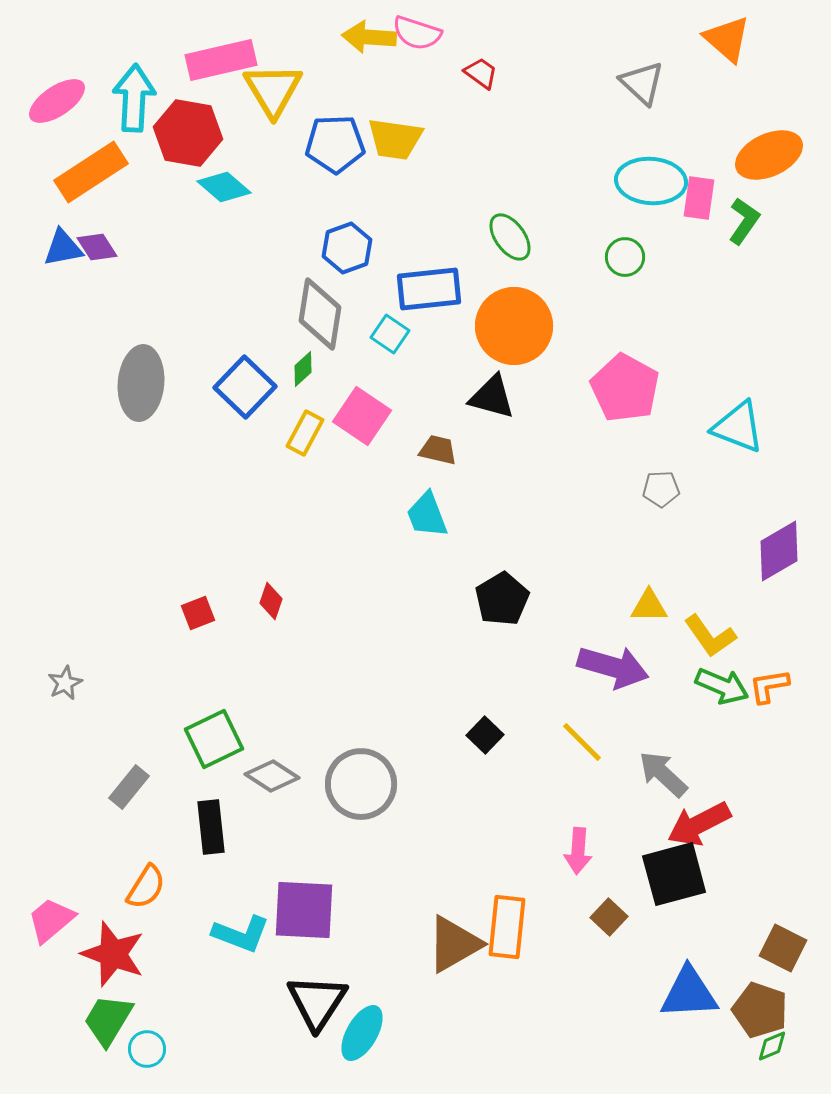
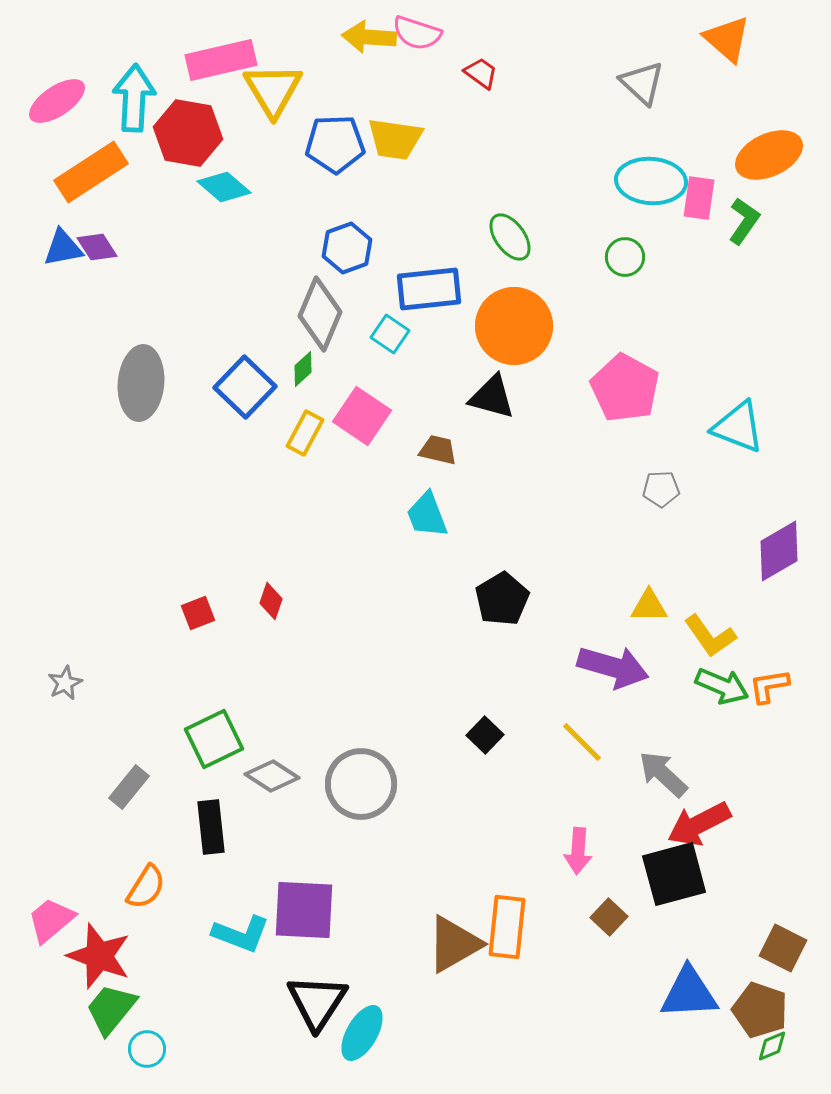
gray diamond at (320, 314): rotated 14 degrees clockwise
red star at (113, 954): moved 14 px left, 2 px down
green trapezoid at (108, 1020): moved 3 px right, 11 px up; rotated 8 degrees clockwise
